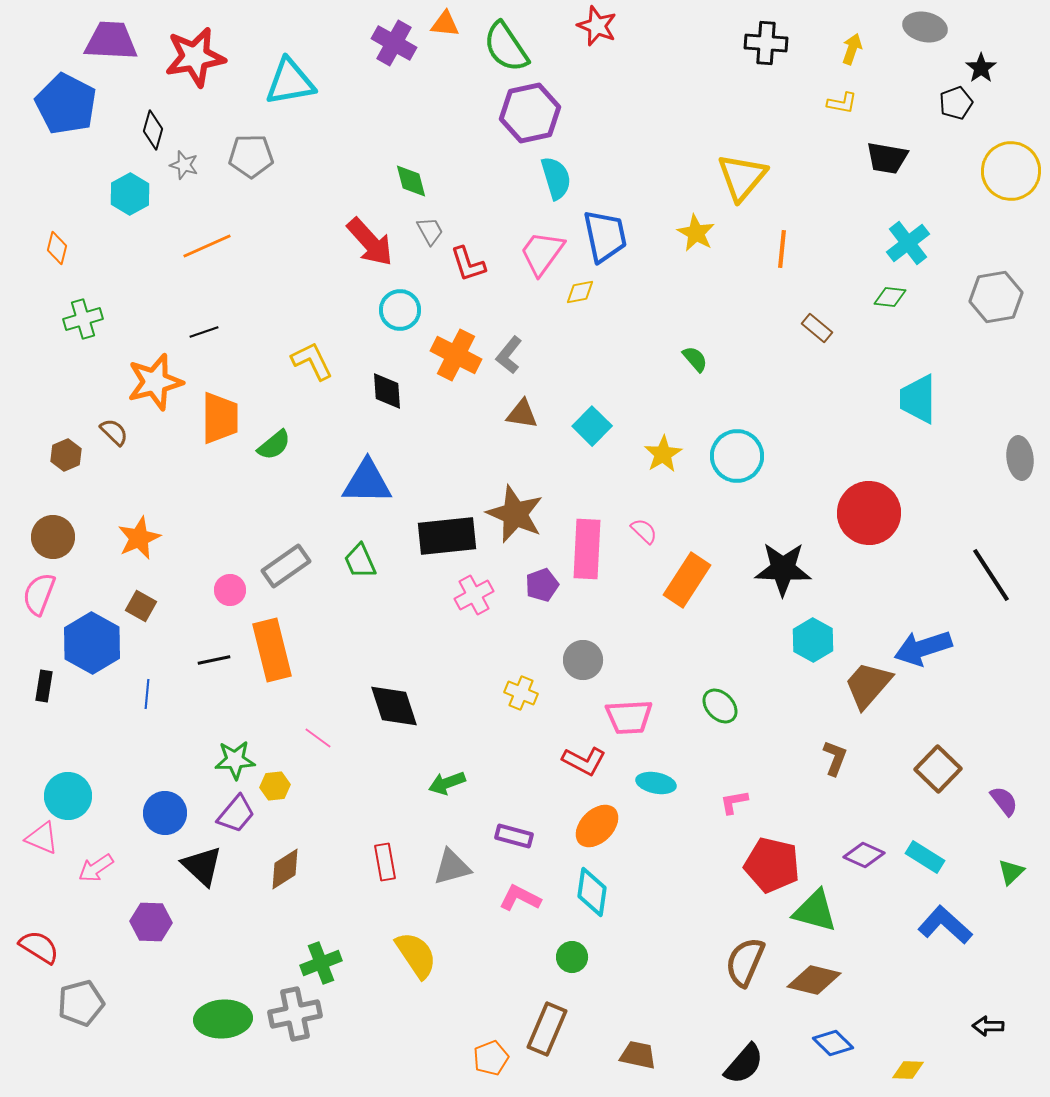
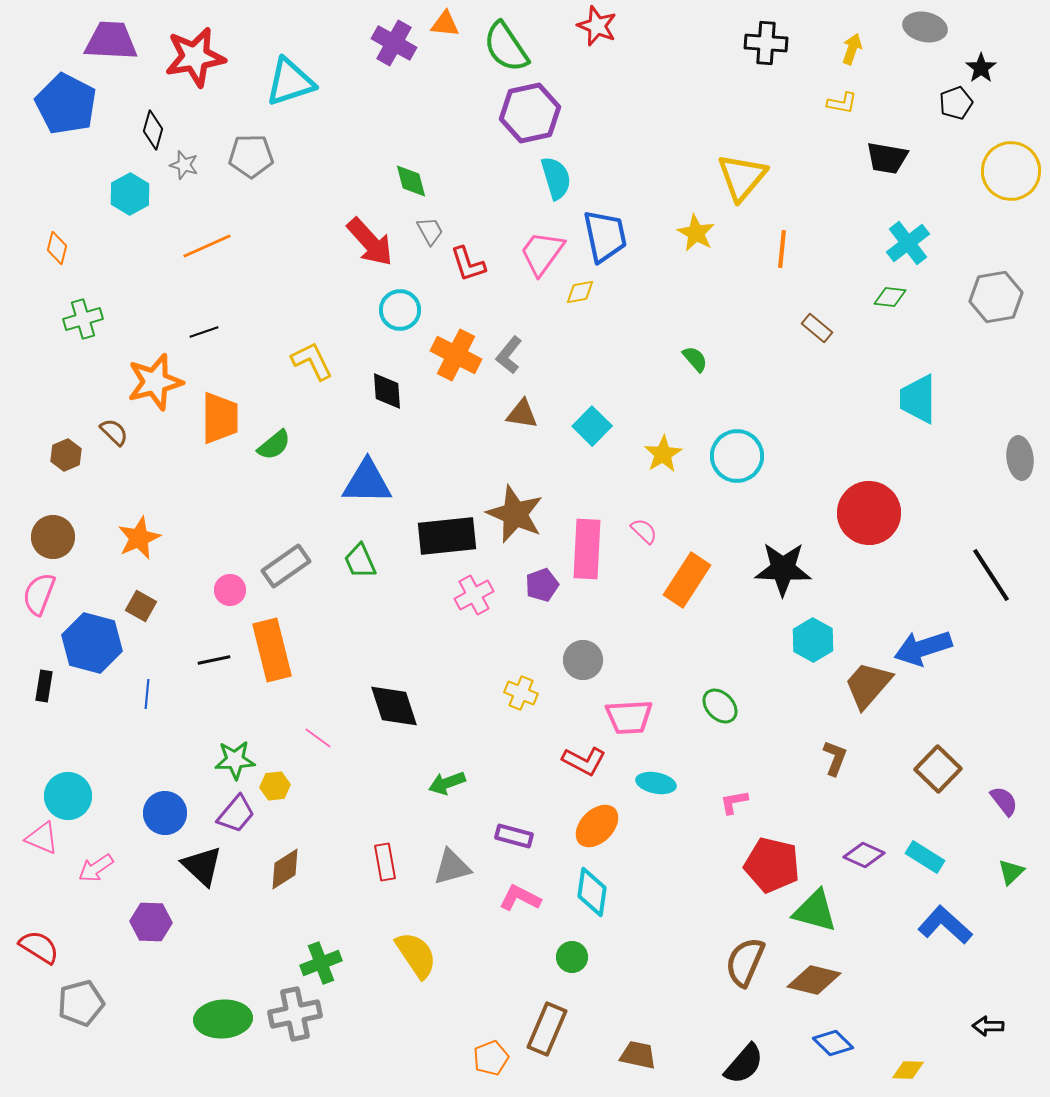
cyan triangle at (290, 82): rotated 8 degrees counterclockwise
blue hexagon at (92, 643): rotated 14 degrees counterclockwise
